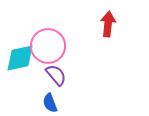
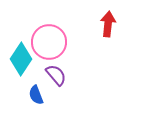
pink circle: moved 1 px right, 4 px up
cyan diamond: moved 1 px right, 1 px down; rotated 44 degrees counterclockwise
blue semicircle: moved 14 px left, 8 px up
